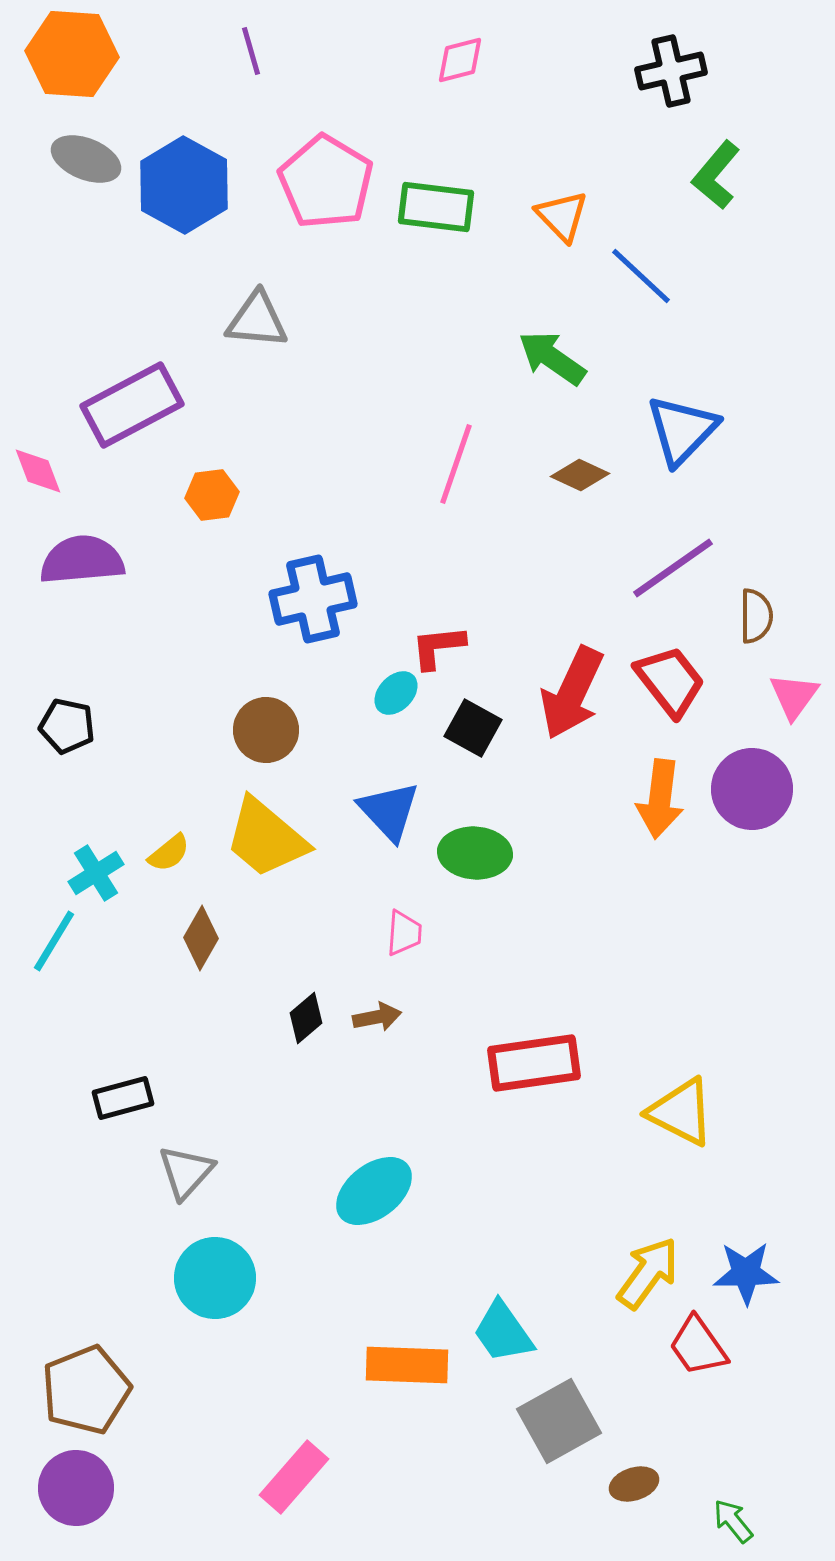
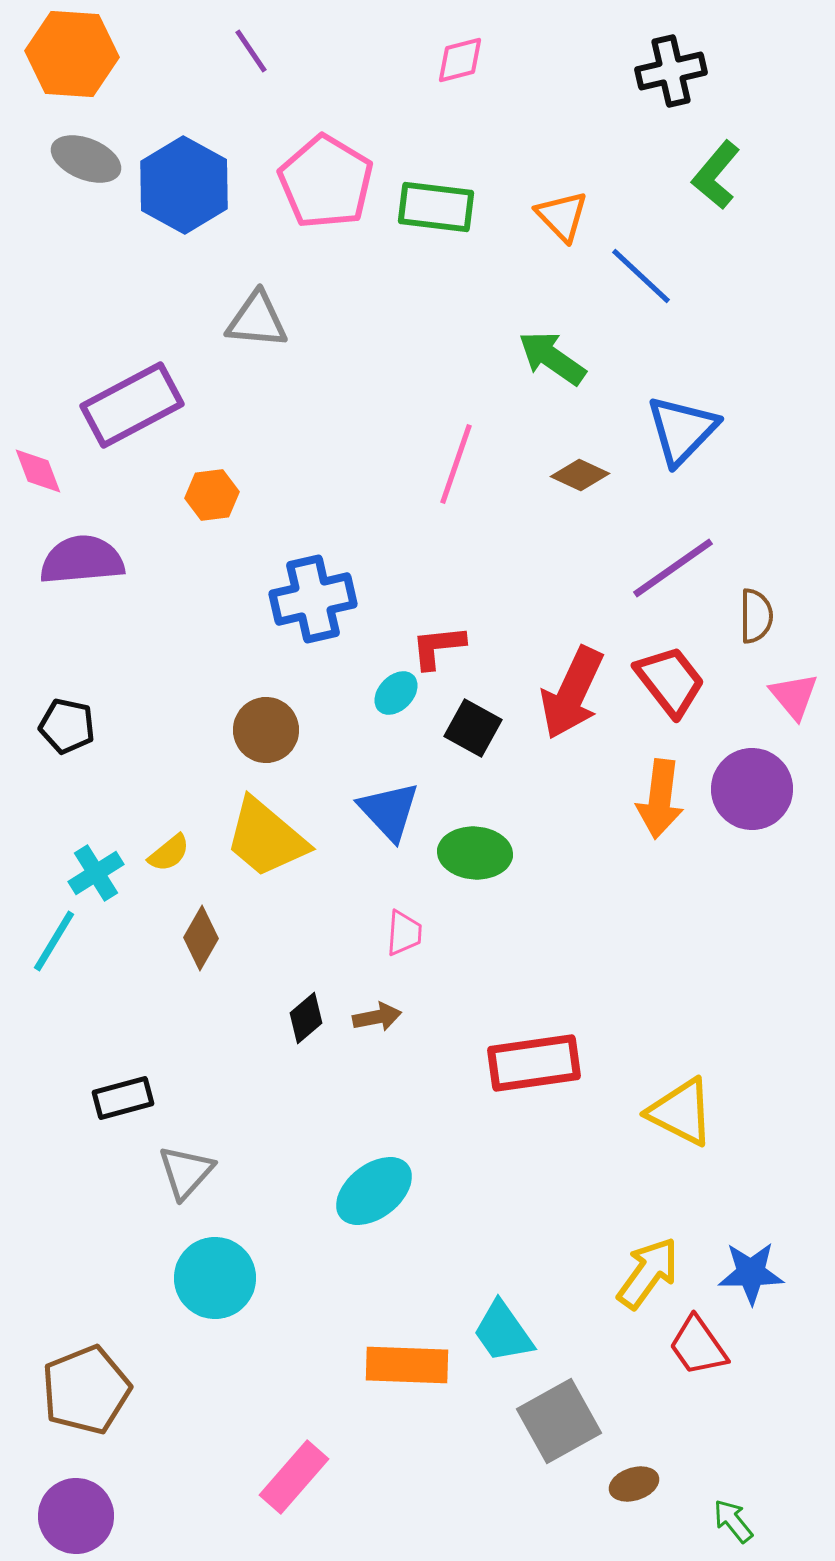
purple line at (251, 51): rotated 18 degrees counterclockwise
pink triangle at (794, 696): rotated 16 degrees counterclockwise
blue star at (746, 1273): moved 5 px right
purple circle at (76, 1488): moved 28 px down
